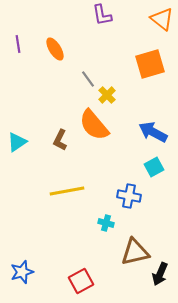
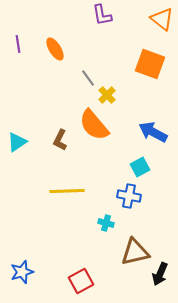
orange square: rotated 36 degrees clockwise
gray line: moved 1 px up
cyan square: moved 14 px left
yellow line: rotated 8 degrees clockwise
